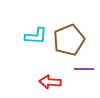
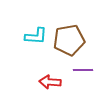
brown pentagon: rotated 12 degrees clockwise
purple line: moved 1 px left, 1 px down
